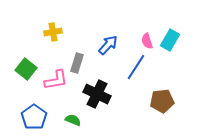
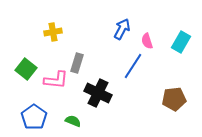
cyan rectangle: moved 11 px right, 2 px down
blue arrow: moved 14 px right, 16 px up; rotated 15 degrees counterclockwise
blue line: moved 3 px left, 1 px up
pink L-shape: rotated 15 degrees clockwise
black cross: moved 1 px right, 1 px up
brown pentagon: moved 12 px right, 2 px up
green semicircle: moved 1 px down
